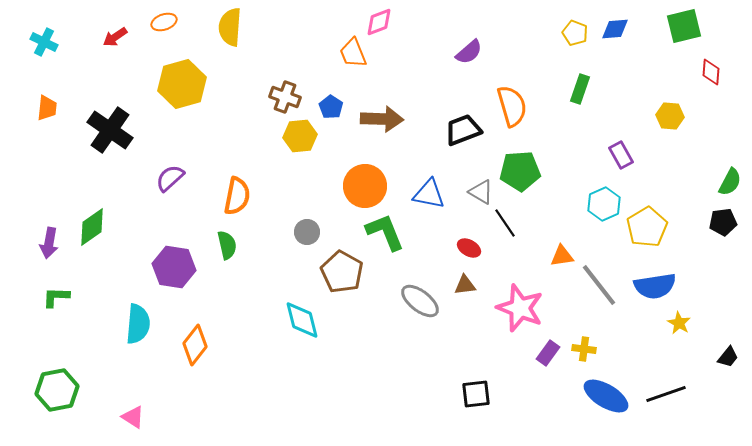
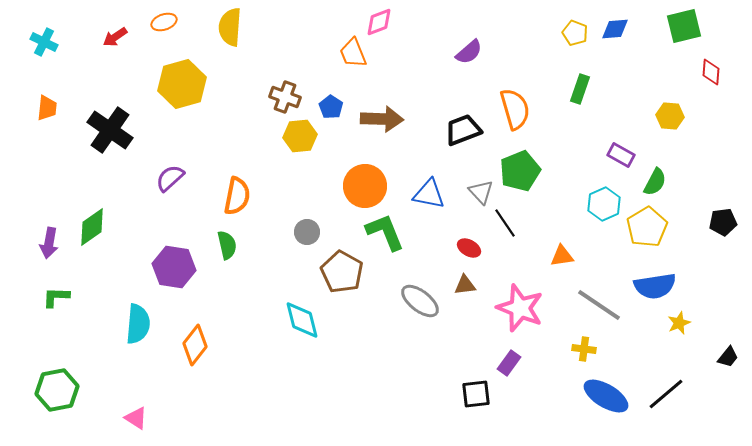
orange semicircle at (512, 106): moved 3 px right, 3 px down
purple rectangle at (621, 155): rotated 32 degrees counterclockwise
green pentagon at (520, 171): rotated 18 degrees counterclockwise
green semicircle at (730, 182): moved 75 px left
gray triangle at (481, 192): rotated 16 degrees clockwise
gray line at (599, 285): moved 20 px down; rotated 18 degrees counterclockwise
yellow star at (679, 323): rotated 20 degrees clockwise
purple rectangle at (548, 353): moved 39 px left, 10 px down
black line at (666, 394): rotated 21 degrees counterclockwise
pink triangle at (133, 417): moved 3 px right, 1 px down
